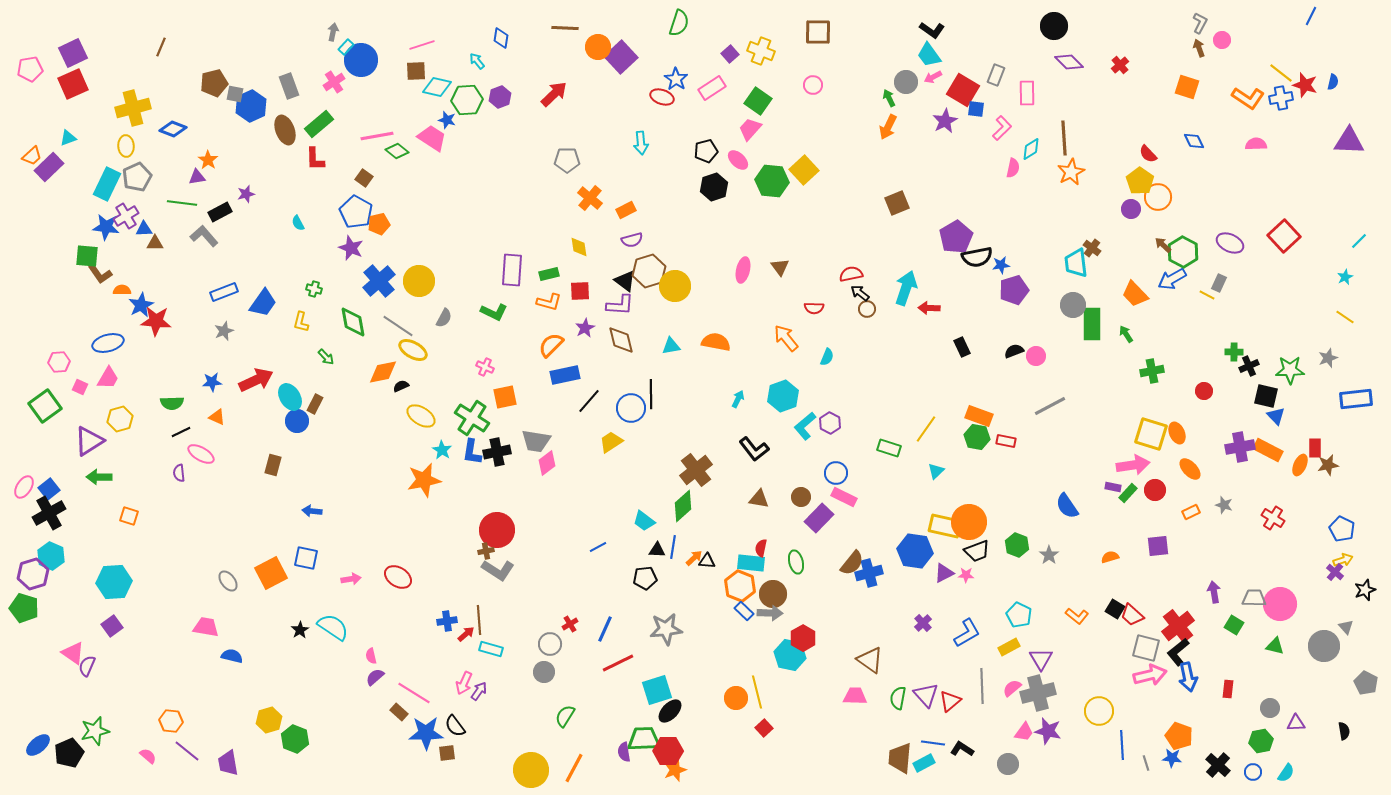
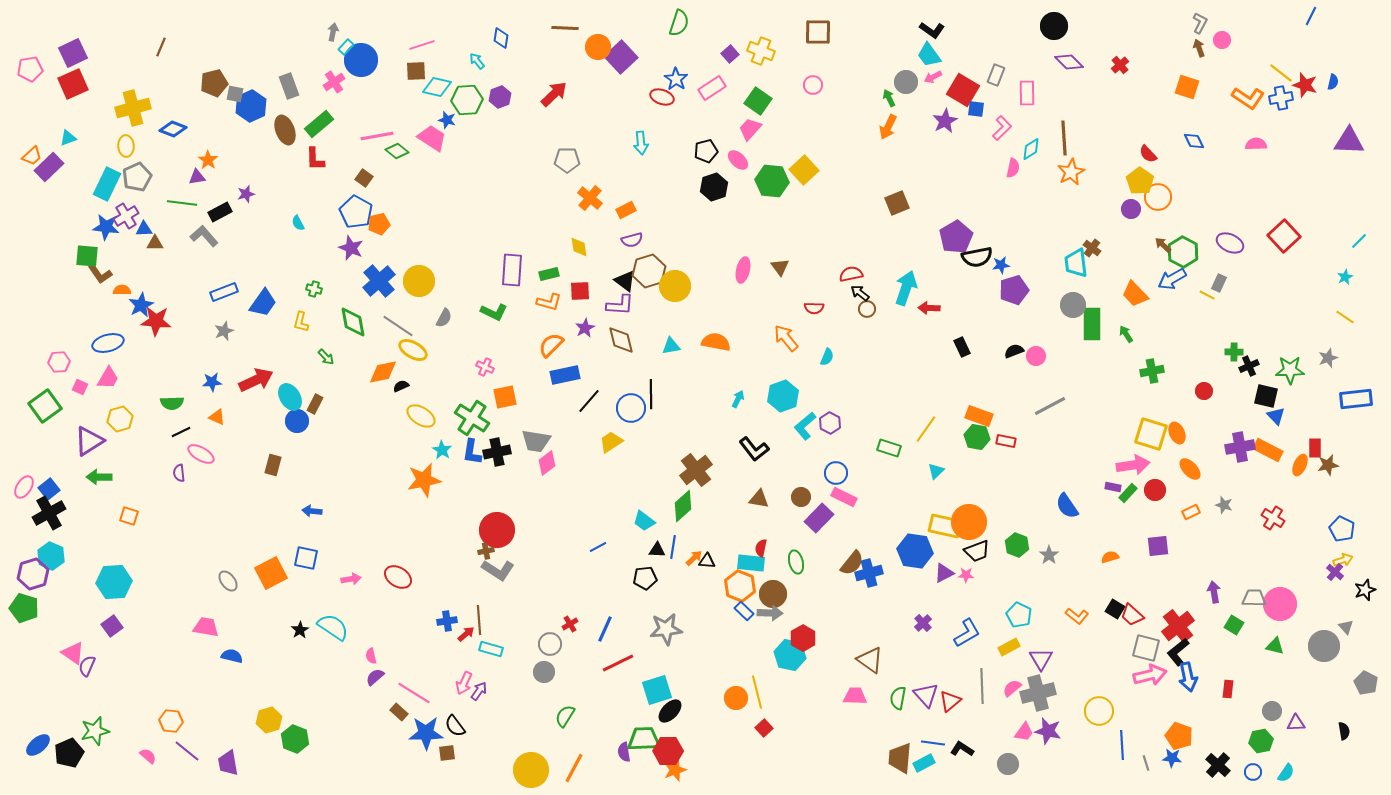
gray circle at (1270, 708): moved 2 px right, 3 px down
